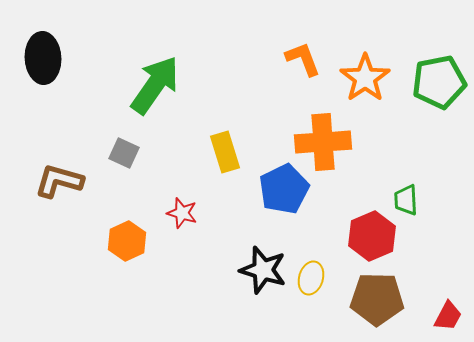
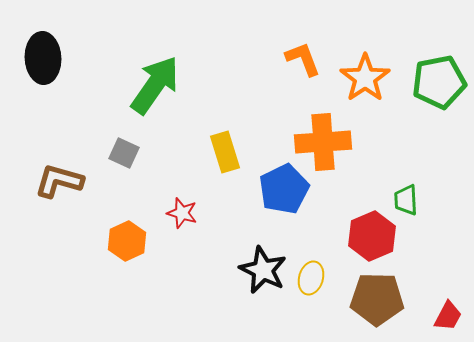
black star: rotated 9 degrees clockwise
